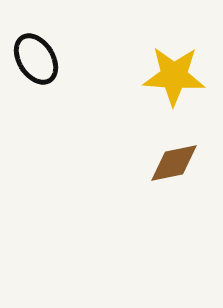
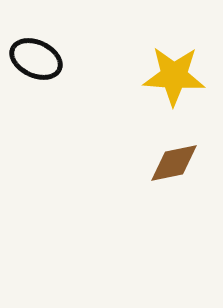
black ellipse: rotated 33 degrees counterclockwise
